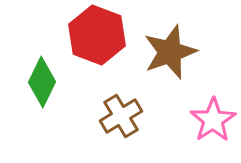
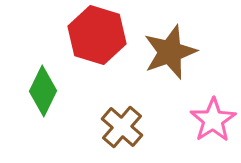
red hexagon: rotated 4 degrees counterclockwise
green diamond: moved 1 px right, 9 px down
brown cross: moved 1 px right, 11 px down; rotated 18 degrees counterclockwise
